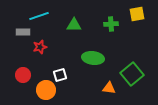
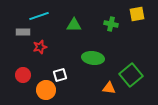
green cross: rotated 16 degrees clockwise
green square: moved 1 px left, 1 px down
